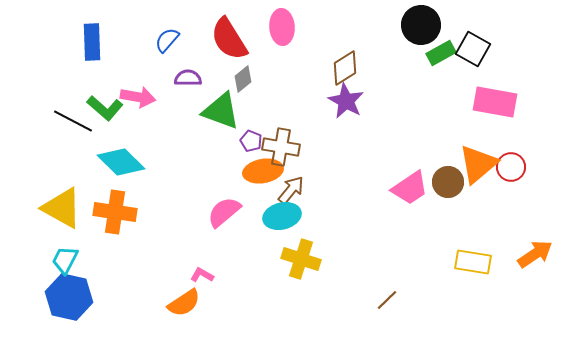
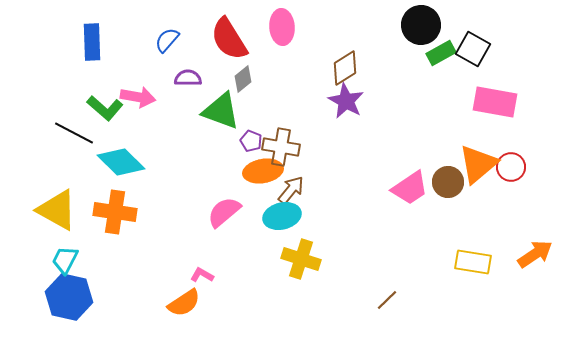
black line: moved 1 px right, 12 px down
yellow triangle: moved 5 px left, 2 px down
